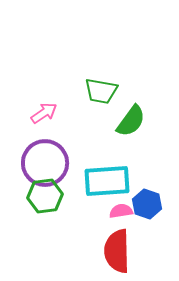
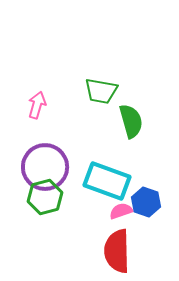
pink arrow: moved 7 px left, 8 px up; rotated 40 degrees counterclockwise
green semicircle: rotated 52 degrees counterclockwise
purple circle: moved 4 px down
cyan rectangle: rotated 24 degrees clockwise
green hexagon: moved 1 px down; rotated 8 degrees counterclockwise
blue hexagon: moved 1 px left, 2 px up
pink semicircle: rotated 10 degrees counterclockwise
